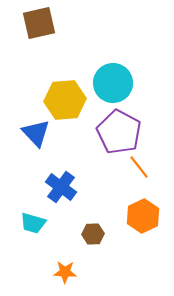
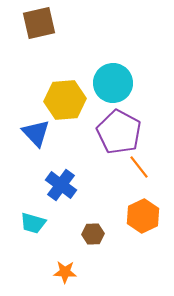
blue cross: moved 2 px up
